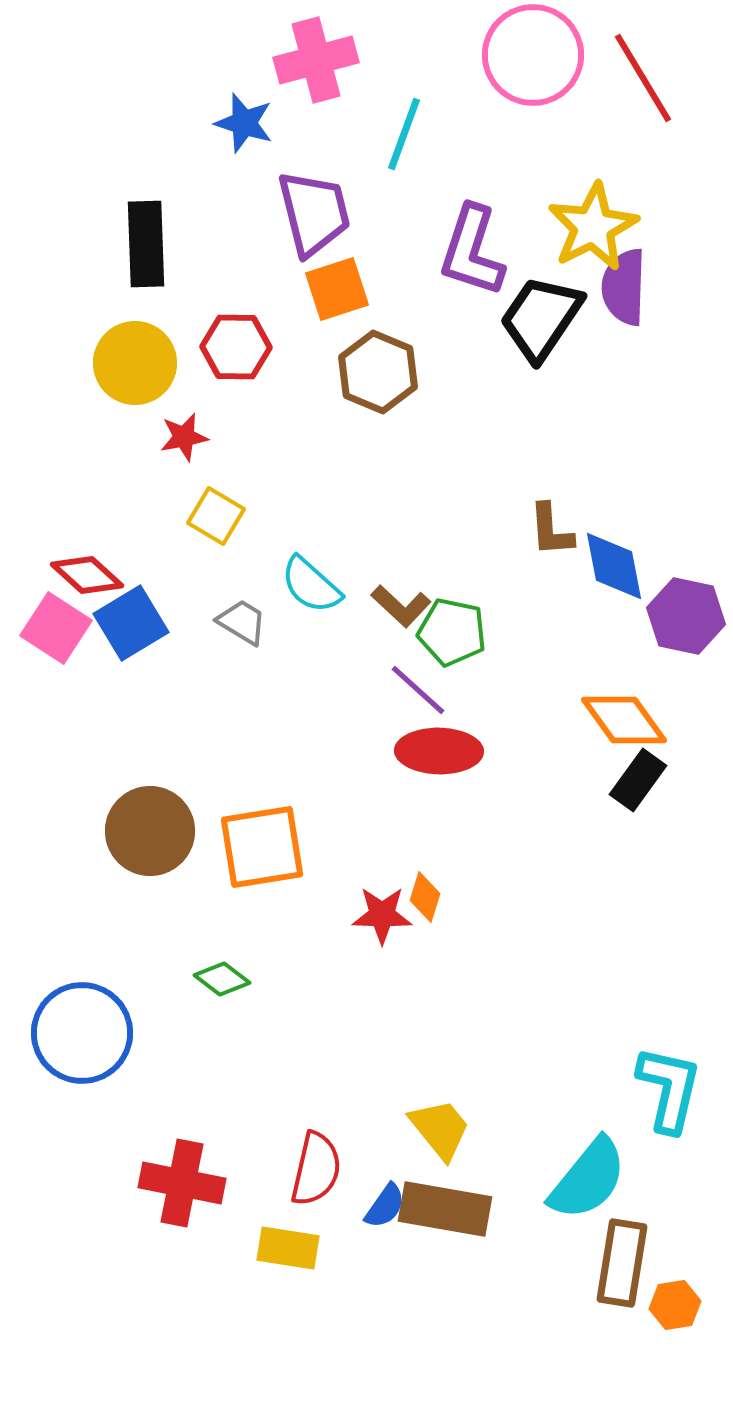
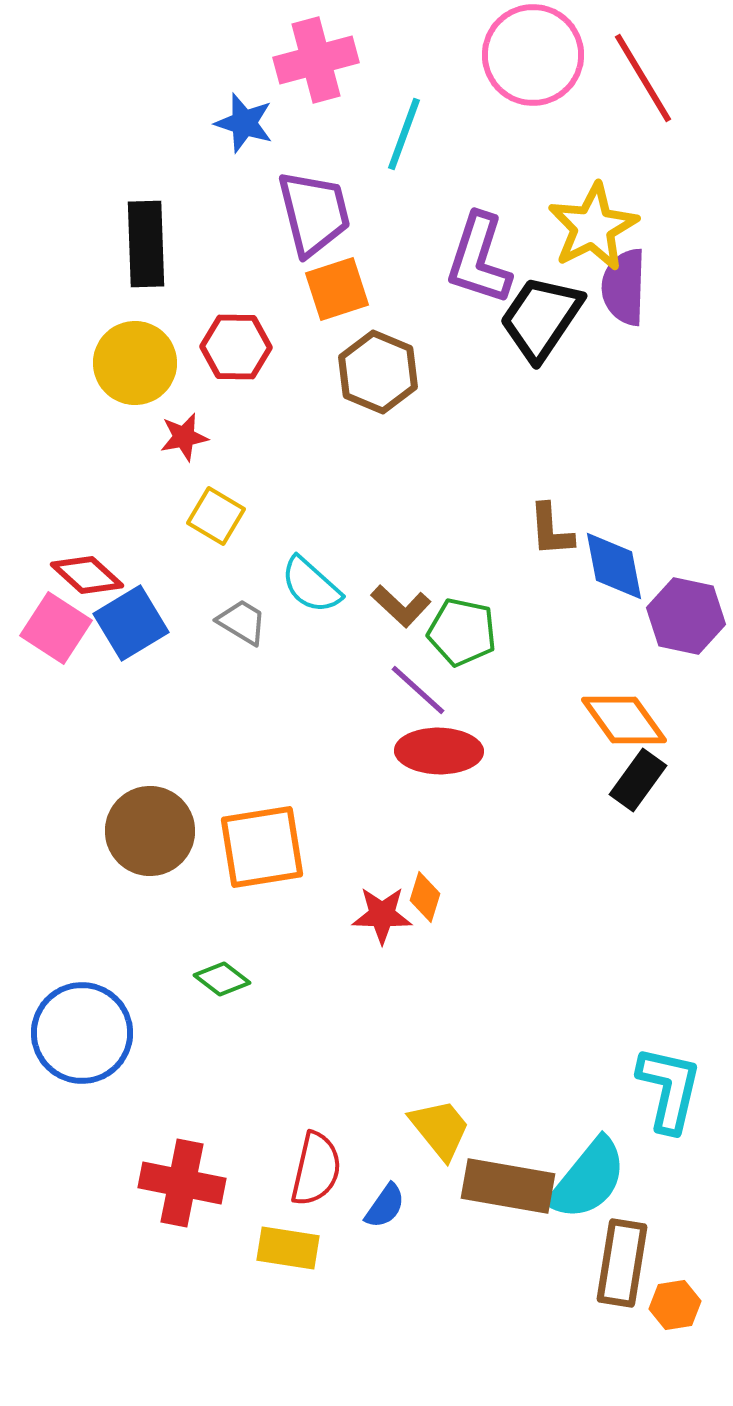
purple L-shape at (472, 251): moved 7 px right, 8 px down
green pentagon at (452, 632): moved 10 px right
brown rectangle at (445, 1209): moved 63 px right, 23 px up
